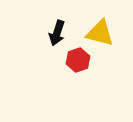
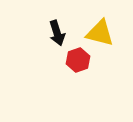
black arrow: rotated 35 degrees counterclockwise
